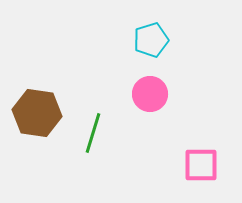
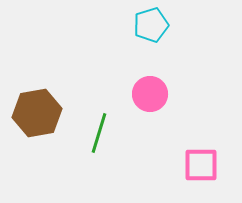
cyan pentagon: moved 15 px up
brown hexagon: rotated 18 degrees counterclockwise
green line: moved 6 px right
